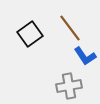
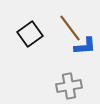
blue L-shape: moved 10 px up; rotated 60 degrees counterclockwise
